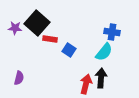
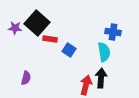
blue cross: moved 1 px right
cyan semicircle: rotated 48 degrees counterclockwise
purple semicircle: moved 7 px right
red arrow: moved 1 px down
